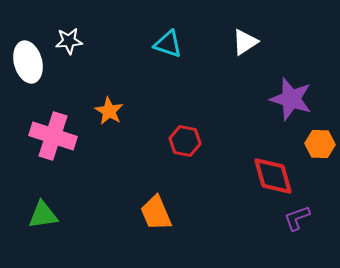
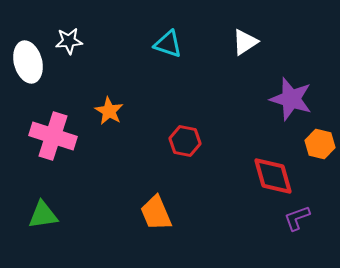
orange hexagon: rotated 12 degrees clockwise
